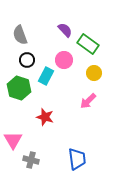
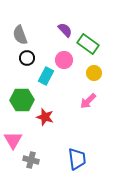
black circle: moved 2 px up
green hexagon: moved 3 px right, 12 px down; rotated 20 degrees counterclockwise
